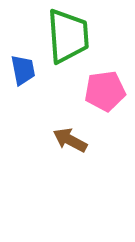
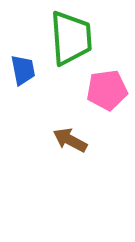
green trapezoid: moved 3 px right, 2 px down
pink pentagon: moved 2 px right, 1 px up
